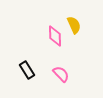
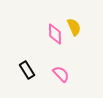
yellow semicircle: moved 2 px down
pink diamond: moved 2 px up
